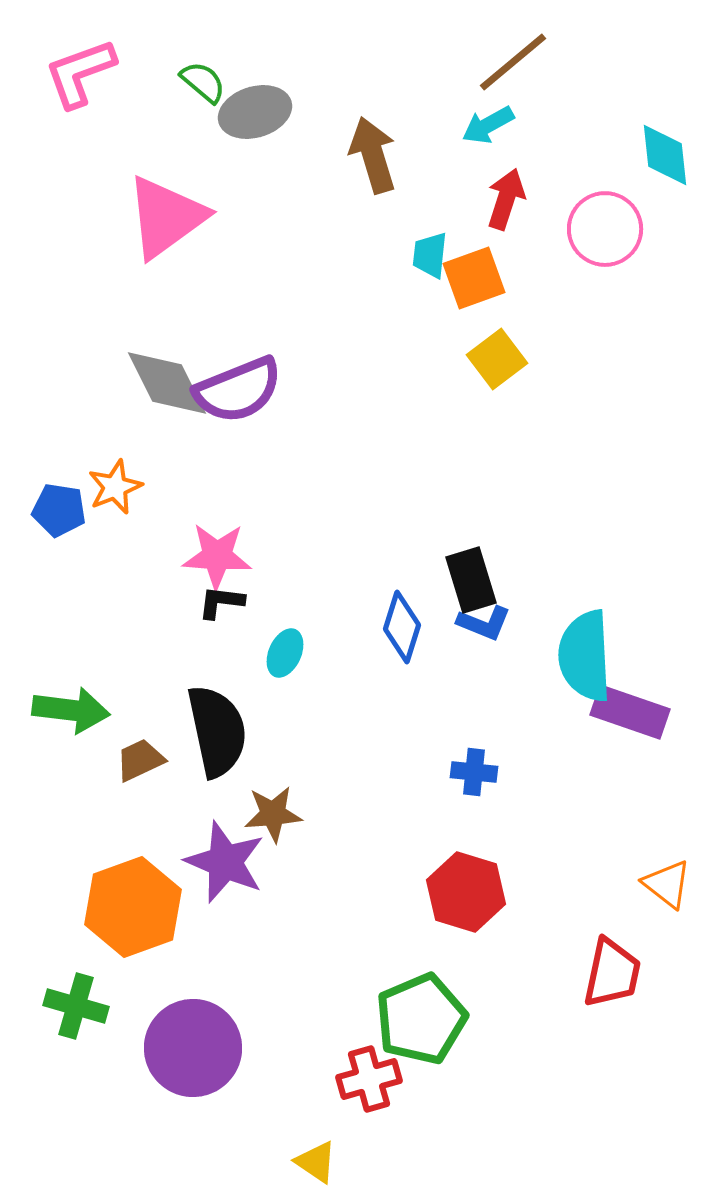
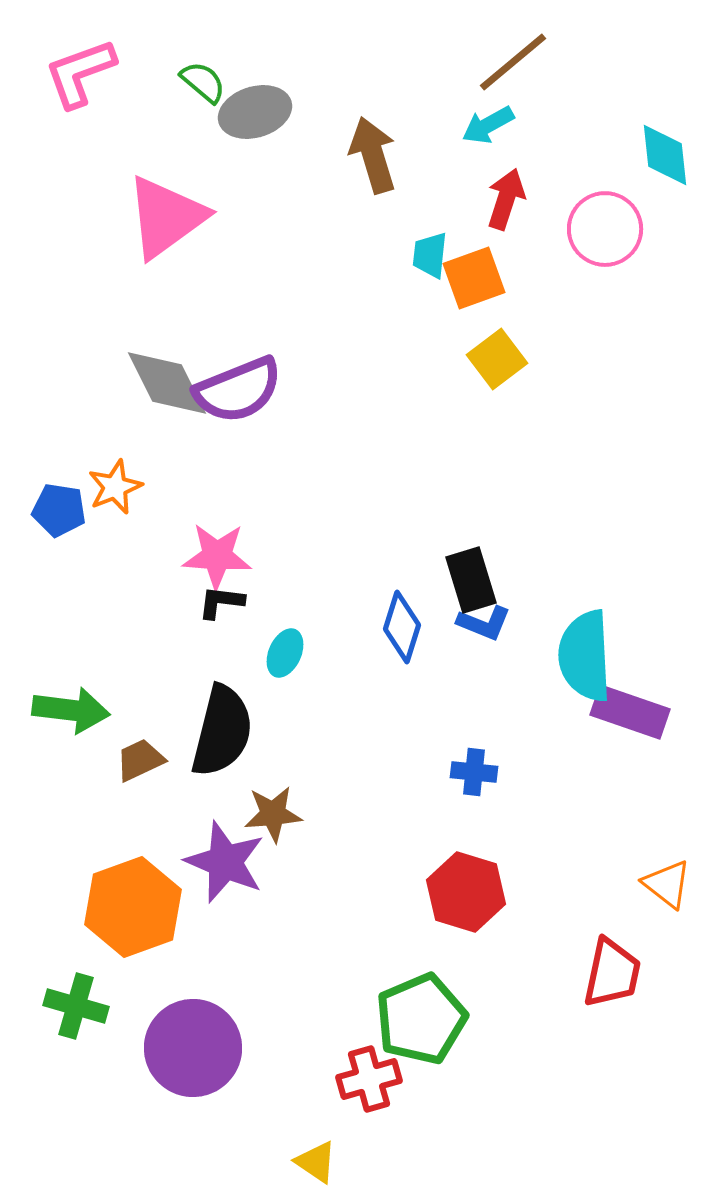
black semicircle: moved 5 px right; rotated 26 degrees clockwise
